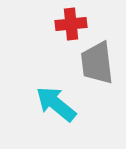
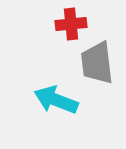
cyan arrow: moved 4 px up; rotated 18 degrees counterclockwise
